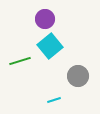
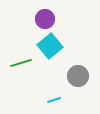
green line: moved 1 px right, 2 px down
